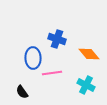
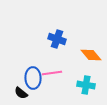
orange diamond: moved 2 px right, 1 px down
blue ellipse: moved 20 px down
cyan cross: rotated 18 degrees counterclockwise
black semicircle: moved 1 px left, 1 px down; rotated 16 degrees counterclockwise
